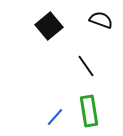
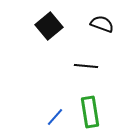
black semicircle: moved 1 px right, 4 px down
black line: rotated 50 degrees counterclockwise
green rectangle: moved 1 px right, 1 px down
